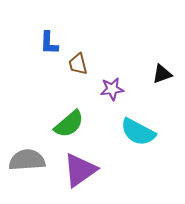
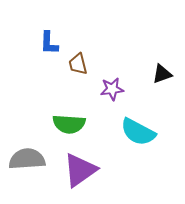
green semicircle: rotated 44 degrees clockwise
gray semicircle: moved 1 px up
